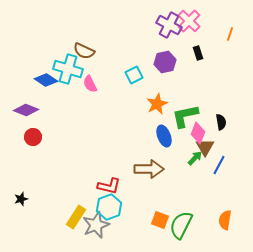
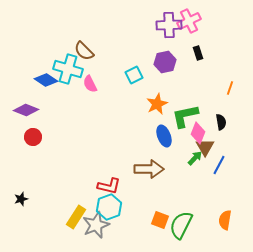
pink cross: rotated 20 degrees clockwise
purple cross: rotated 30 degrees counterclockwise
orange line: moved 54 px down
brown semicircle: rotated 20 degrees clockwise
